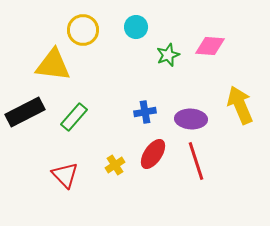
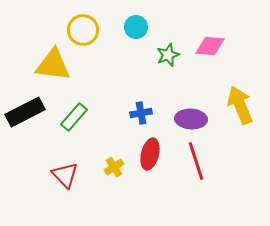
blue cross: moved 4 px left, 1 px down
red ellipse: moved 3 px left; rotated 20 degrees counterclockwise
yellow cross: moved 1 px left, 2 px down
